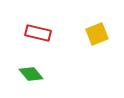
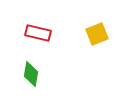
green diamond: rotated 50 degrees clockwise
